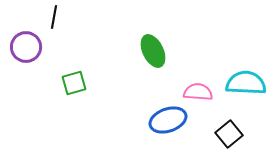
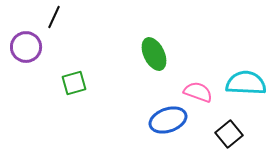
black line: rotated 15 degrees clockwise
green ellipse: moved 1 px right, 3 px down
pink semicircle: rotated 16 degrees clockwise
